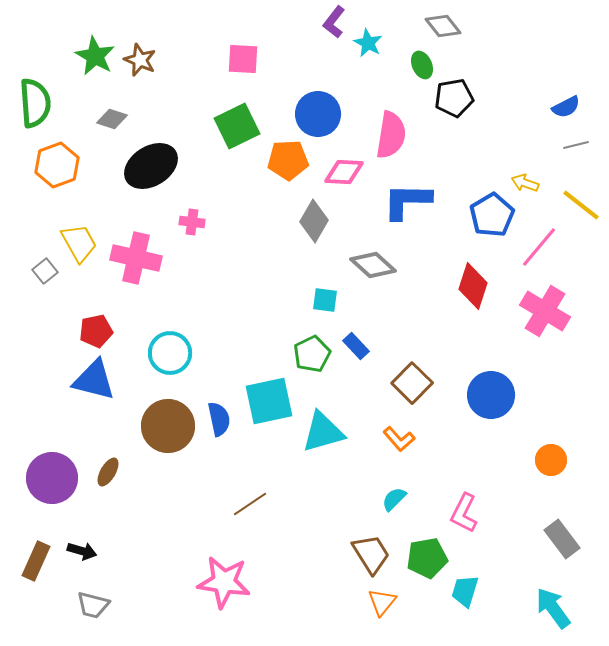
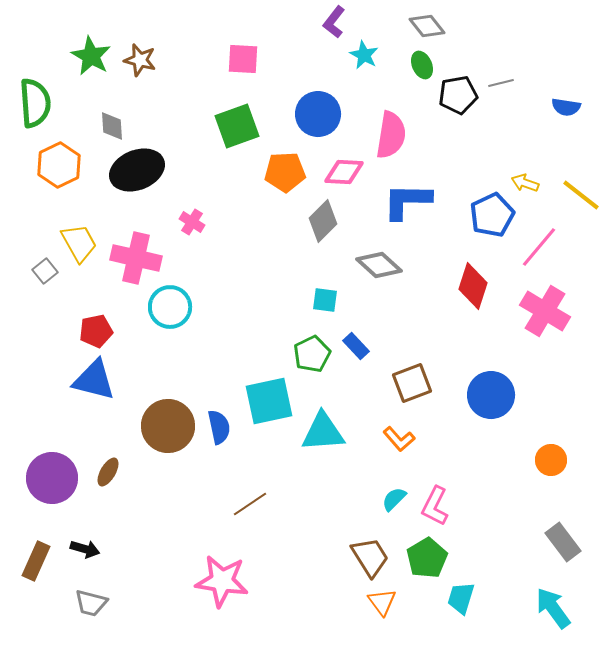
gray diamond at (443, 26): moved 16 px left
cyan star at (368, 43): moved 4 px left, 12 px down
green star at (95, 56): moved 4 px left
brown star at (140, 60): rotated 8 degrees counterclockwise
black pentagon at (454, 98): moved 4 px right, 3 px up
blue semicircle at (566, 107): rotated 36 degrees clockwise
gray diamond at (112, 119): moved 7 px down; rotated 68 degrees clockwise
green square at (237, 126): rotated 6 degrees clockwise
gray line at (576, 145): moved 75 px left, 62 px up
orange pentagon at (288, 160): moved 3 px left, 12 px down
orange hexagon at (57, 165): moved 2 px right; rotated 6 degrees counterclockwise
black ellipse at (151, 166): moved 14 px left, 4 px down; rotated 10 degrees clockwise
yellow line at (581, 205): moved 10 px up
blue pentagon at (492, 215): rotated 6 degrees clockwise
gray diamond at (314, 221): moved 9 px right; rotated 15 degrees clockwise
pink cross at (192, 222): rotated 25 degrees clockwise
gray diamond at (373, 265): moved 6 px right
cyan circle at (170, 353): moved 46 px up
brown square at (412, 383): rotated 24 degrees clockwise
blue semicircle at (219, 419): moved 8 px down
cyan triangle at (323, 432): rotated 12 degrees clockwise
pink L-shape at (464, 513): moved 29 px left, 7 px up
gray rectangle at (562, 539): moved 1 px right, 3 px down
black arrow at (82, 551): moved 3 px right, 2 px up
brown trapezoid at (371, 554): moved 1 px left, 3 px down
green pentagon at (427, 558): rotated 21 degrees counterclockwise
pink star at (224, 582): moved 2 px left, 1 px up
cyan trapezoid at (465, 591): moved 4 px left, 7 px down
orange triangle at (382, 602): rotated 16 degrees counterclockwise
gray trapezoid at (93, 605): moved 2 px left, 2 px up
